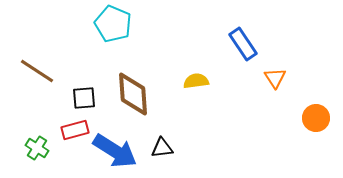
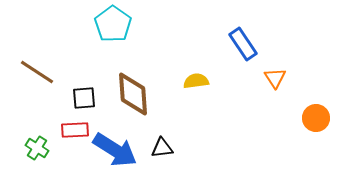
cyan pentagon: rotated 12 degrees clockwise
brown line: moved 1 px down
red rectangle: rotated 12 degrees clockwise
blue arrow: moved 1 px up
